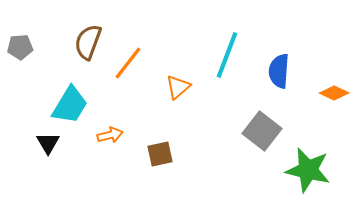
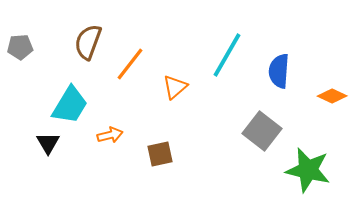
cyan line: rotated 9 degrees clockwise
orange line: moved 2 px right, 1 px down
orange triangle: moved 3 px left
orange diamond: moved 2 px left, 3 px down
